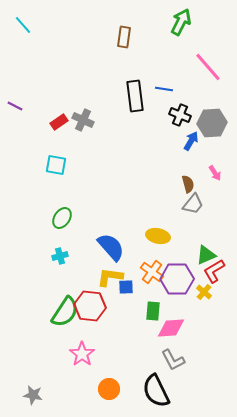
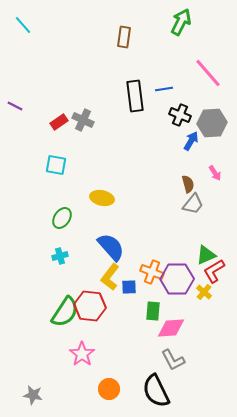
pink line: moved 6 px down
blue line: rotated 18 degrees counterclockwise
yellow ellipse: moved 56 px left, 38 px up
orange cross: rotated 15 degrees counterclockwise
yellow L-shape: rotated 60 degrees counterclockwise
blue square: moved 3 px right
